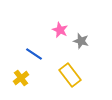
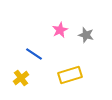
pink star: rotated 21 degrees clockwise
gray star: moved 5 px right, 6 px up
yellow rectangle: rotated 70 degrees counterclockwise
